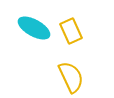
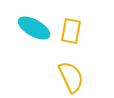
yellow rectangle: rotated 35 degrees clockwise
